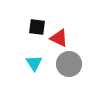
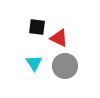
gray circle: moved 4 px left, 2 px down
